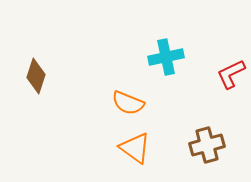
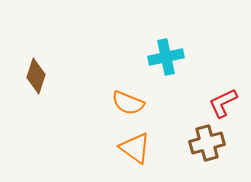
red L-shape: moved 8 px left, 29 px down
brown cross: moved 2 px up
